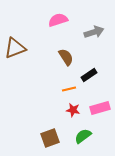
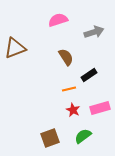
red star: rotated 16 degrees clockwise
